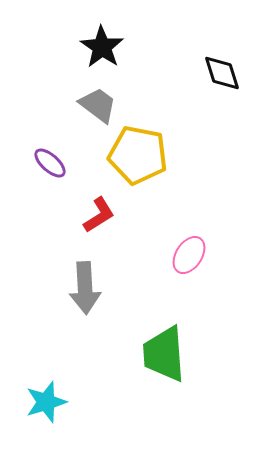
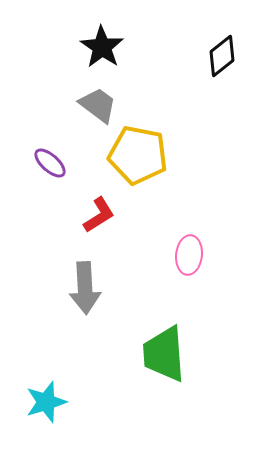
black diamond: moved 17 px up; rotated 69 degrees clockwise
pink ellipse: rotated 27 degrees counterclockwise
